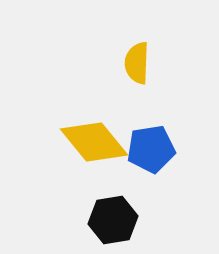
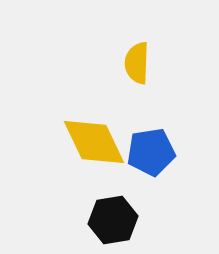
yellow diamond: rotated 14 degrees clockwise
blue pentagon: moved 3 px down
